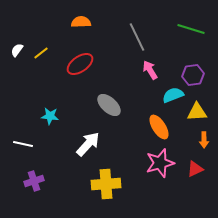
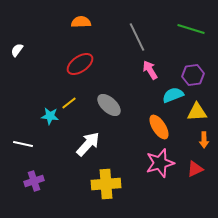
yellow line: moved 28 px right, 50 px down
